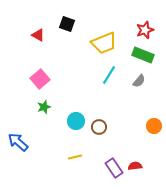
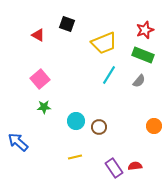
green star: rotated 16 degrees clockwise
